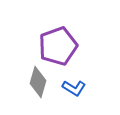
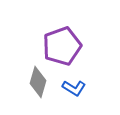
purple pentagon: moved 4 px right
